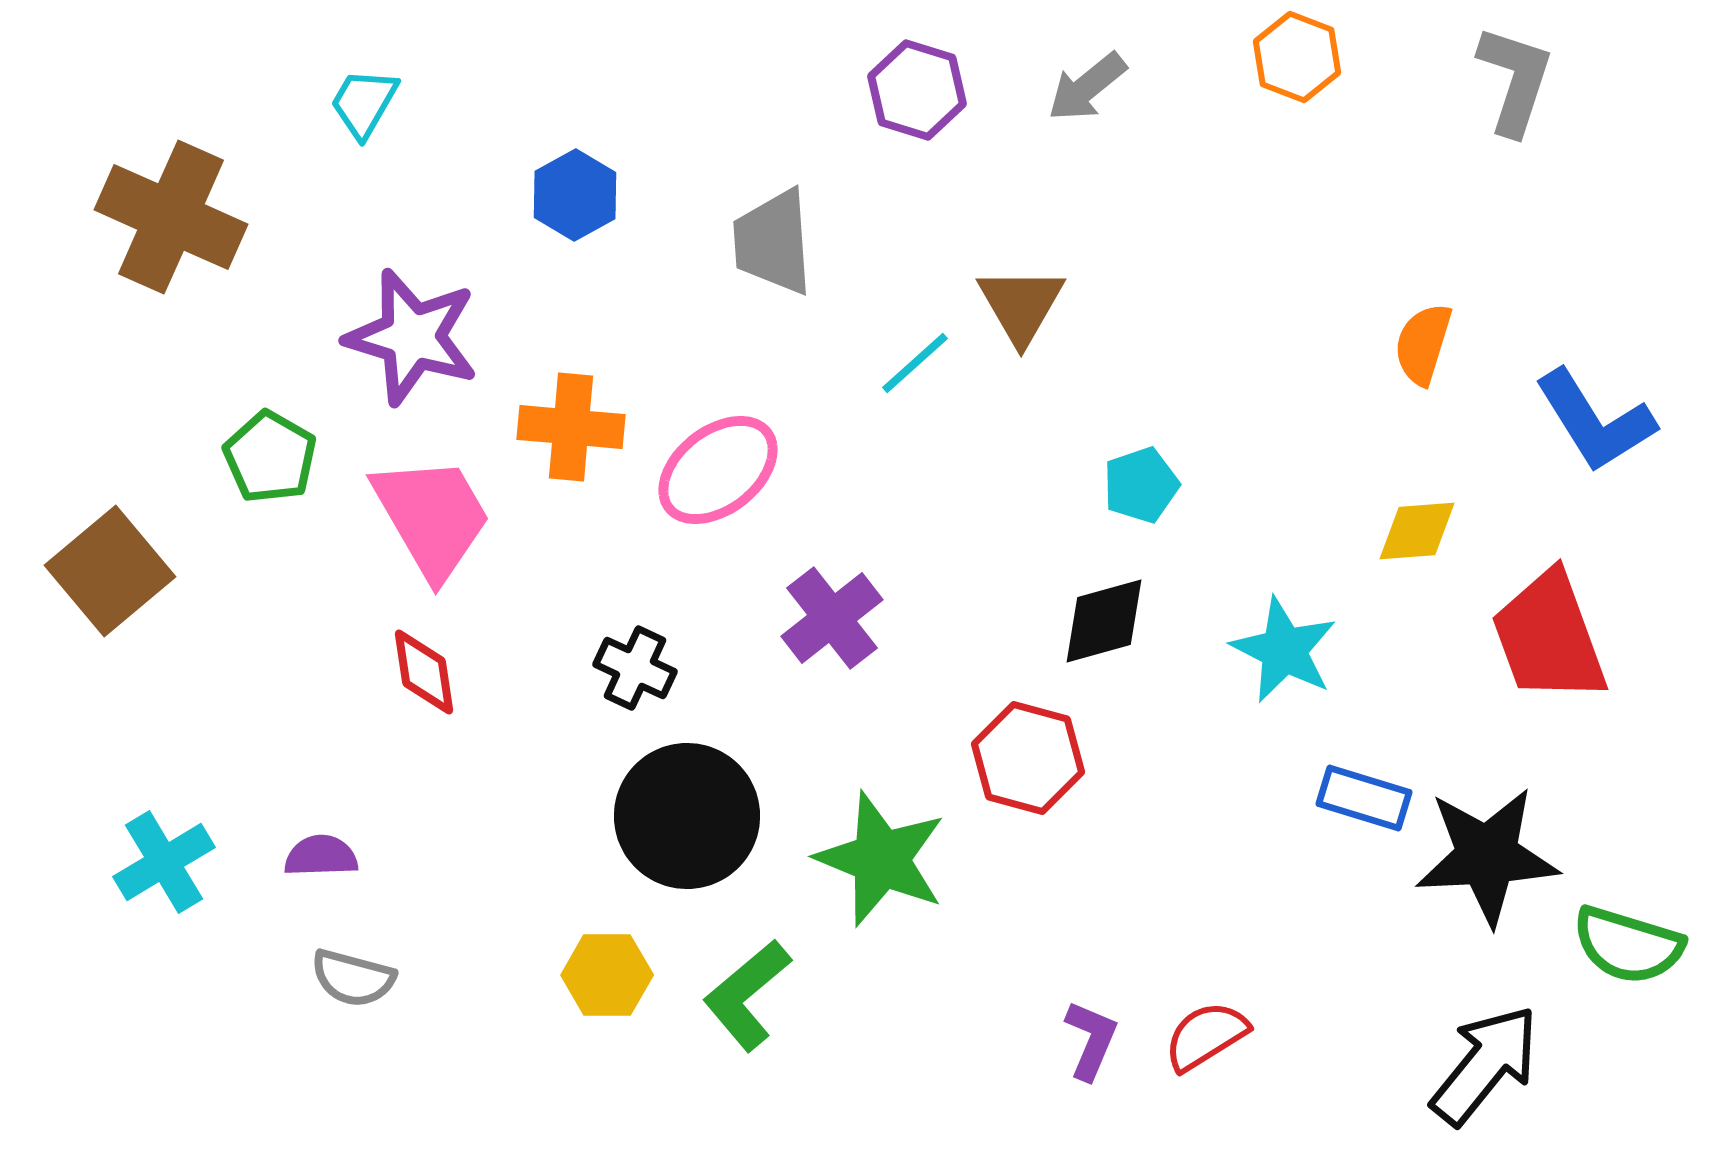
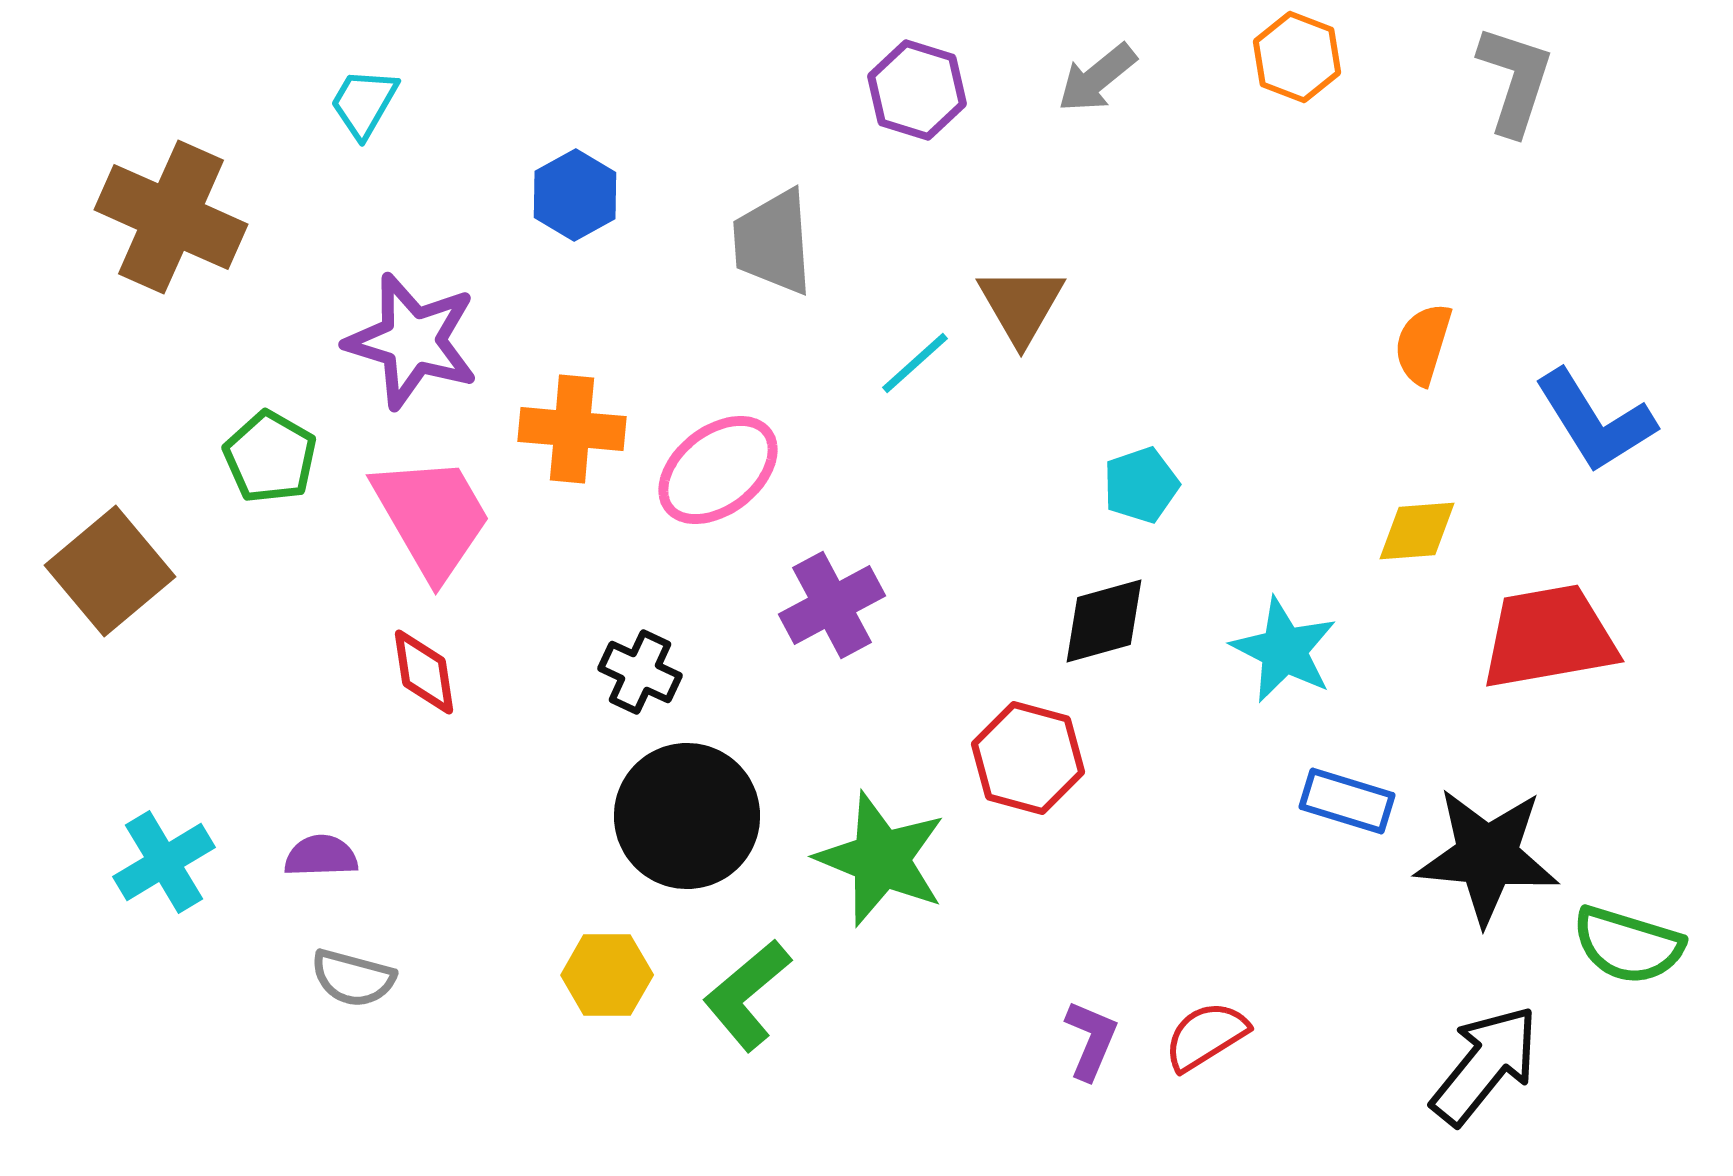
gray arrow: moved 10 px right, 9 px up
purple star: moved 4 px down
orange cross: moved 1 px right, 2 px down
purple cross: moved 13 px up; rotated 10 degrees clockwise
red trapezoid: rotated 100 degrees clockwise
black cross: moved 5 px right, 4 px down
blue rectangle: moved 17 px left, 3 px down
black star: rotated 8 degrees clockwise
